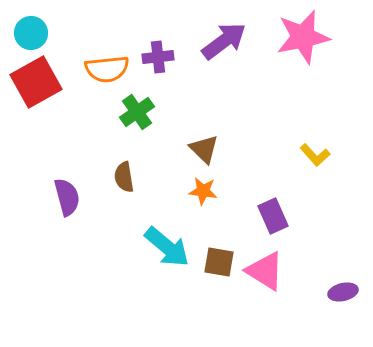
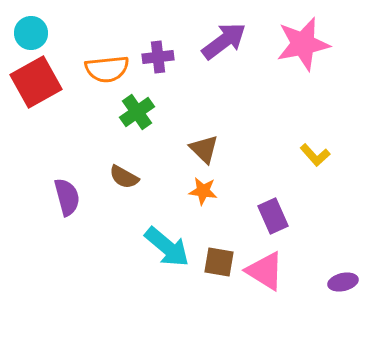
pink star: moved 7 px down
brown semicircle: rotated 52 degrees counterclockwise
purple ellipse: moved 10 px up
